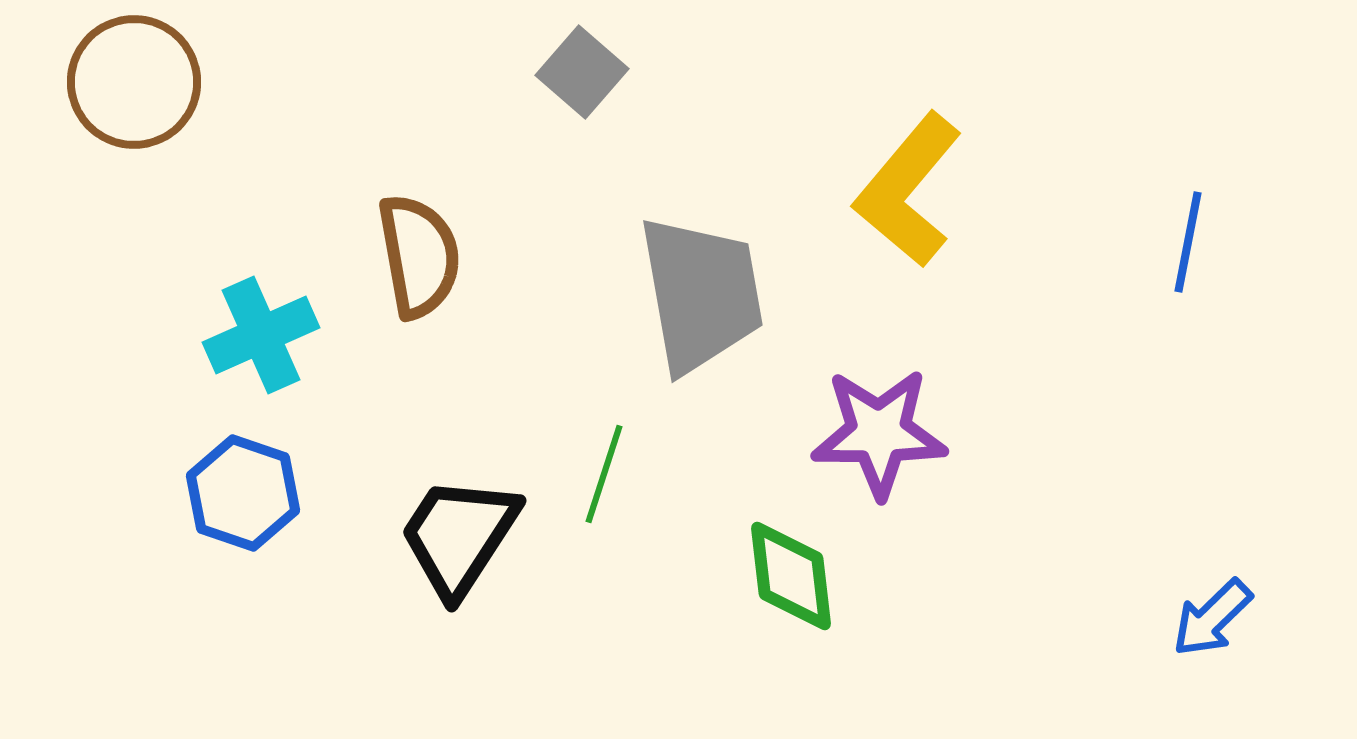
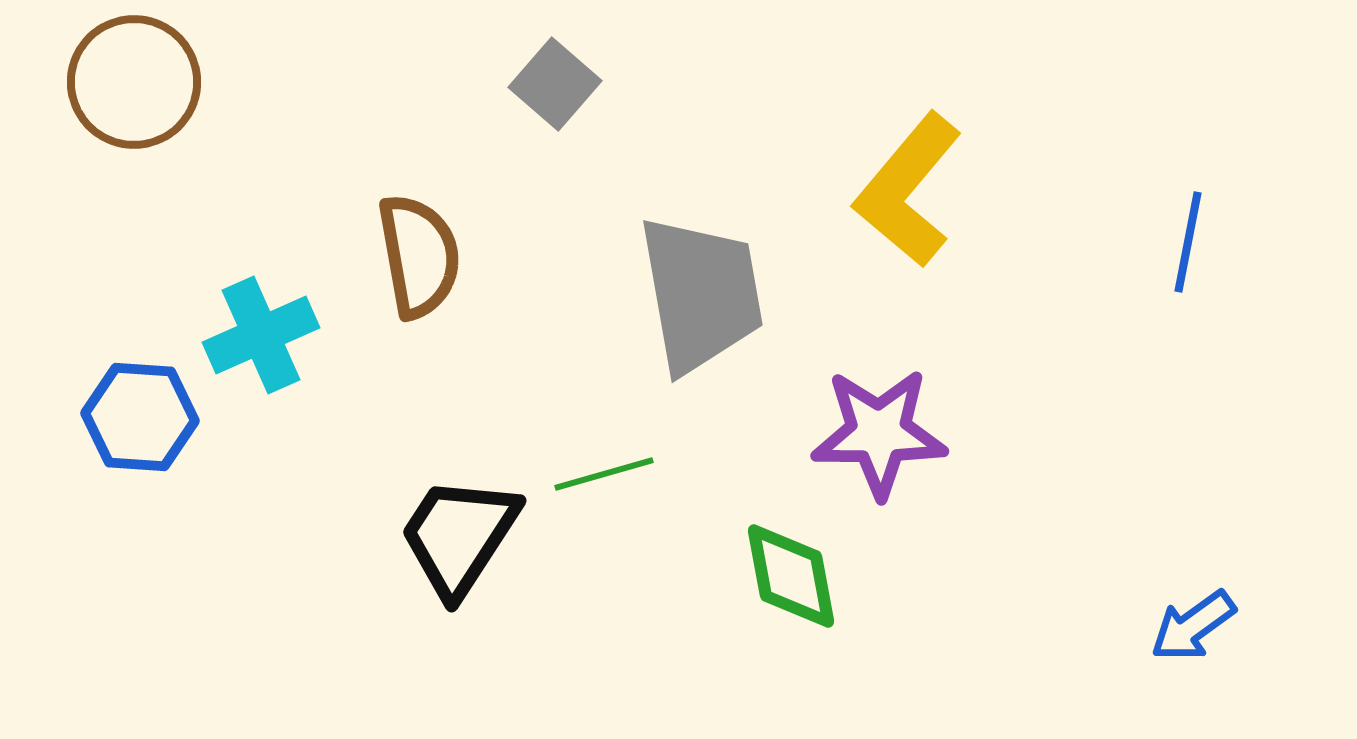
gray square: moved 27 px left, 12 px down
green line: rotated 56 degrees clockwise
blue hexagon: moved 103 px left, 76 px up; rotated 15 degrees counterclockwise
green diamond: rotated 4 degrees counterclockwise
blue arrow: moved 19 px left, 8 px down; rotated 8 degrees clockwise
